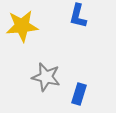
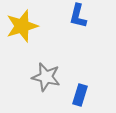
yellow star: rotated 12 degrees counterclockwise
blue rectangle: moved 1 px right, 1 px down
